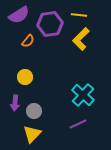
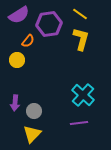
yellow line: moved 1 px right, 1 px up; rotated 28 degrees clockwise
purple hexagon: moved 1 px left
yellow L-shape: rotated 150 degrees clockwise
yellow circle: moved 8 px left, 17 px up
purple line: moved 1 px right, 1 px up; rotated 18 degrees clockwise
